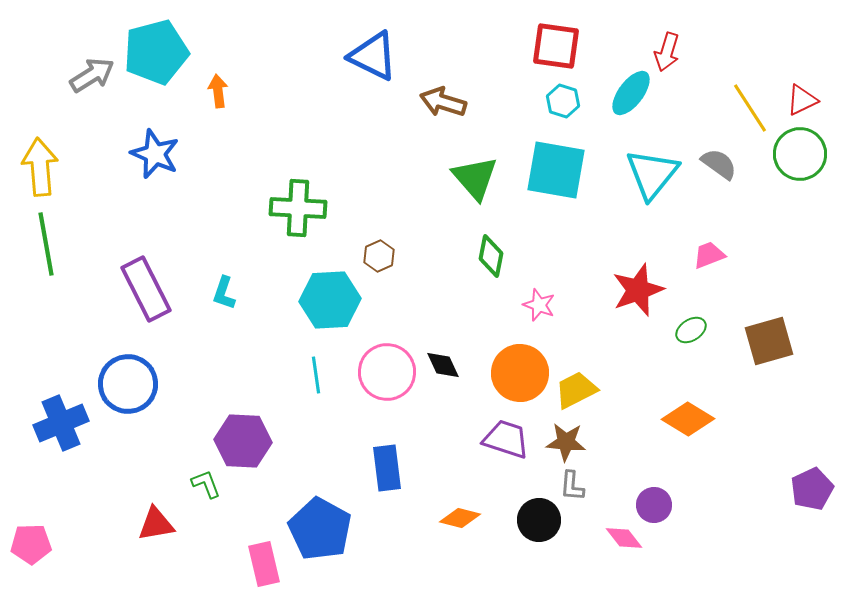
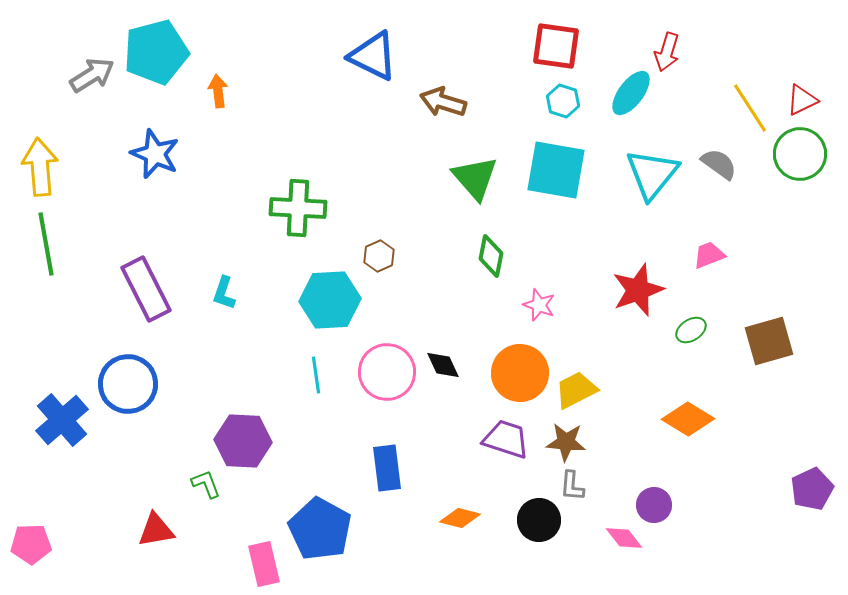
blue cross at (61, 423): moved 1 px right, 3 px up; rotated 18 degrees counterclockwise
red triangle at (156, 524): moved 6 px down
